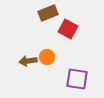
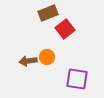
red square: moved 3 px left; rotated 24 degrees clockwise
